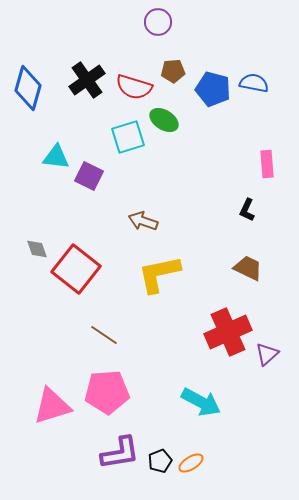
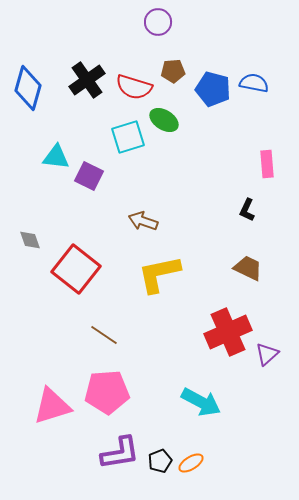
gray diamond: moved 7 px left, 9 px up
